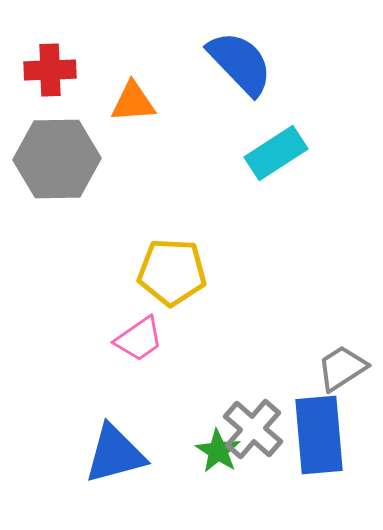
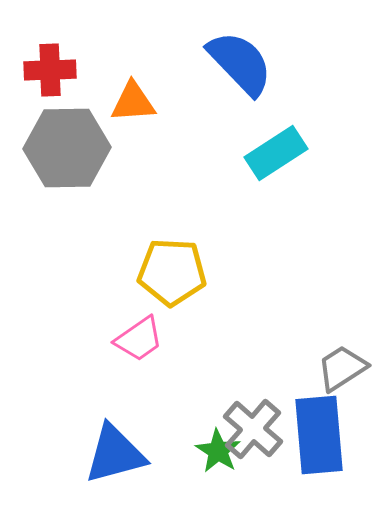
gray hexagon: moved 10 px right, 11 px up
